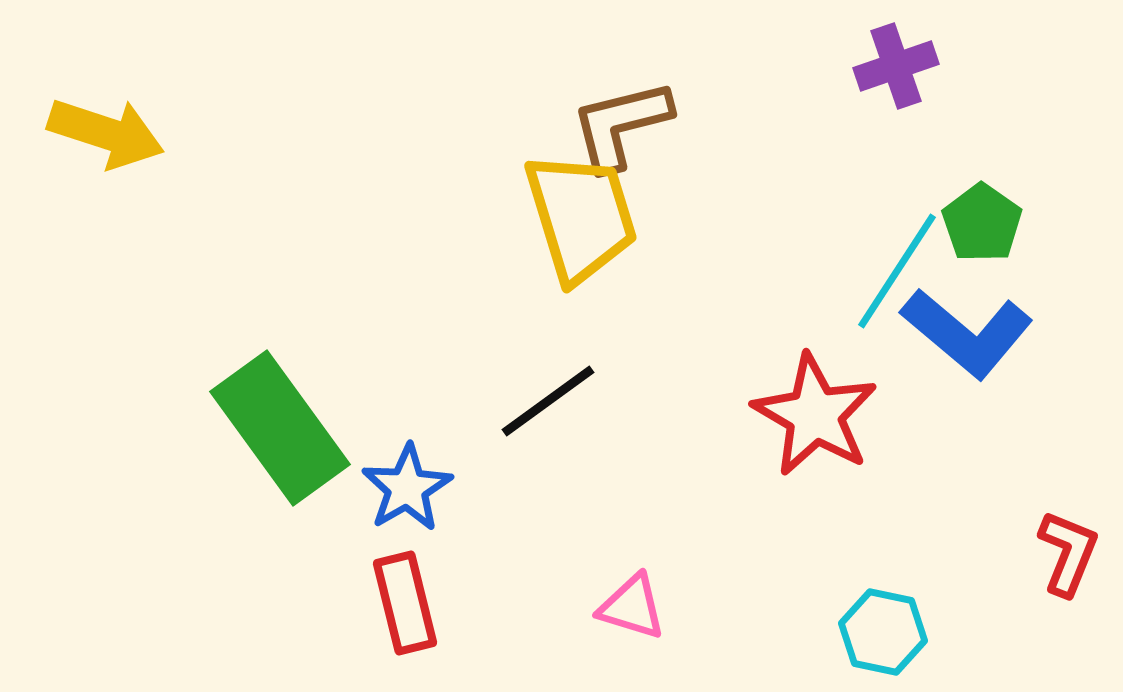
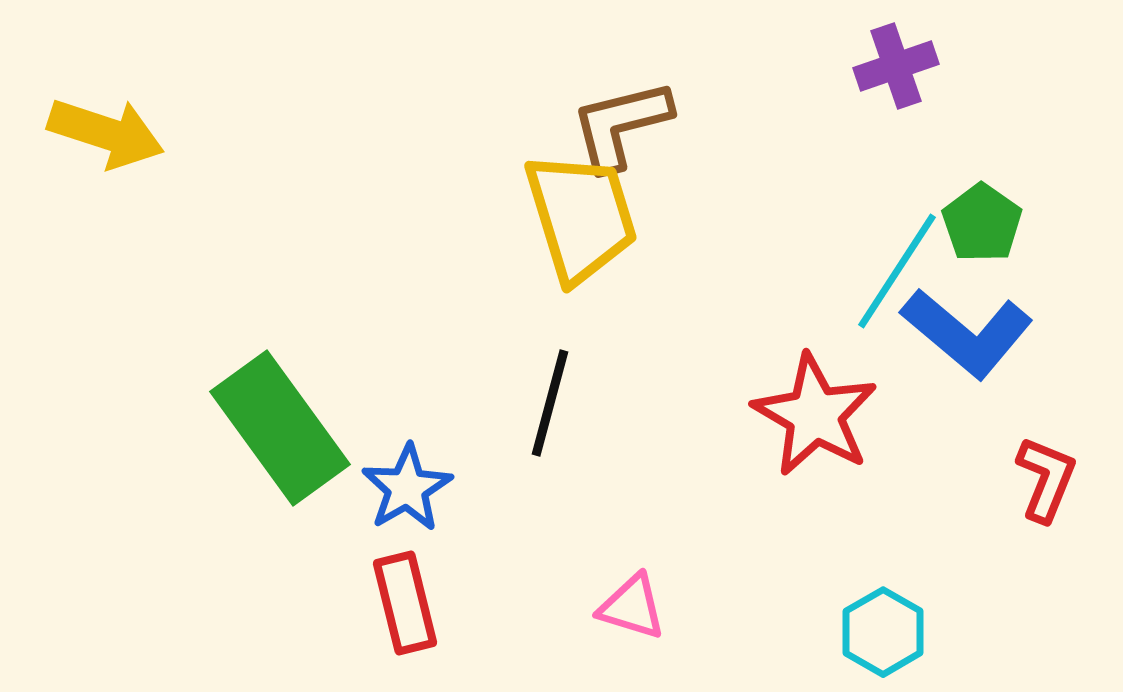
black line: moved 2 px right, 2 px down; rotated 39 degrees counterclockwise
red L-shape: moved 22 px left, 74 px up
cyan hexagon: rotated 18 degrees clockwise
